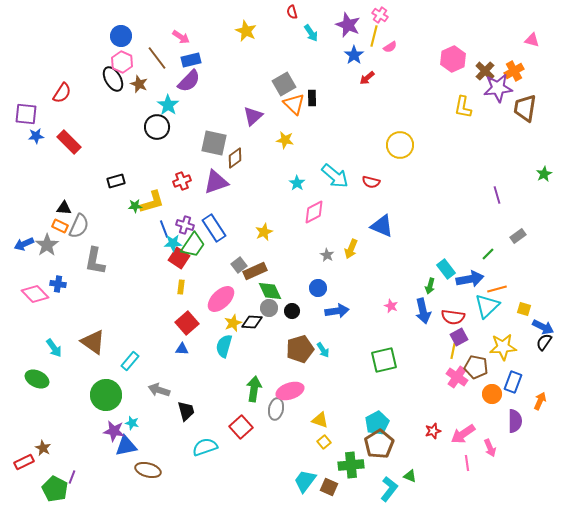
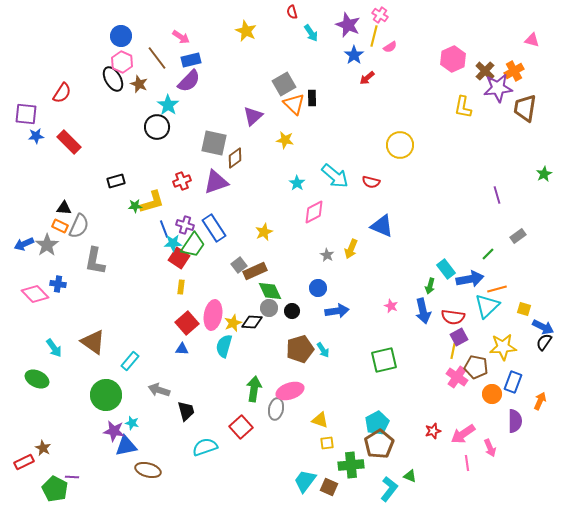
pink ellipse at (221, 299): moved 8 px left, 16 px down; rotated 36 degrees counterclockwise
yellow square at (324, 442): moved 3 px right, 1 px down; rotated 32 degrees clockwise
purple line at (72, 477): rotated 72 degrees clockwise
